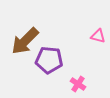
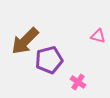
purple pentagon: rotated 20 degrees counterclockwise
pink cross: moved 2 px up
